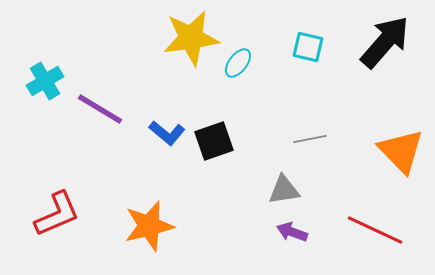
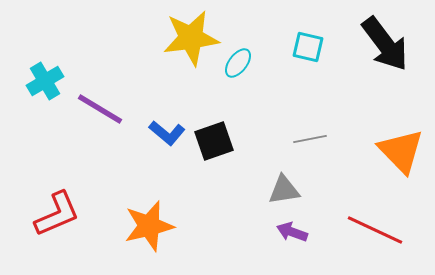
black arrow: moved 2 px down; rotated 102 degrees clockwise
